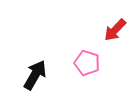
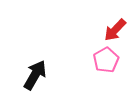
pink pentagon: moved 19 px right, 3 px up; rotated 25 degrees clockwise
